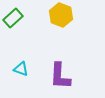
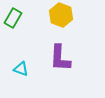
green rectangle: rotated 18 degrees counterclockwise
purple L-shape: moved 18 px up
